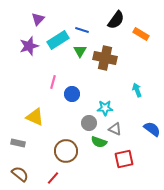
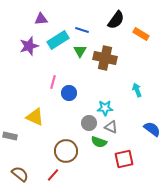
purple triangle: moved 3 px right; rotated 40 degrees clockwise
blue circle: moved 3 px left, 1 px up
gray triangle: moved 4 px left, 2 px up
gray rectangle: moved 8 px left, 7 px up
red line: moved 3 px up
